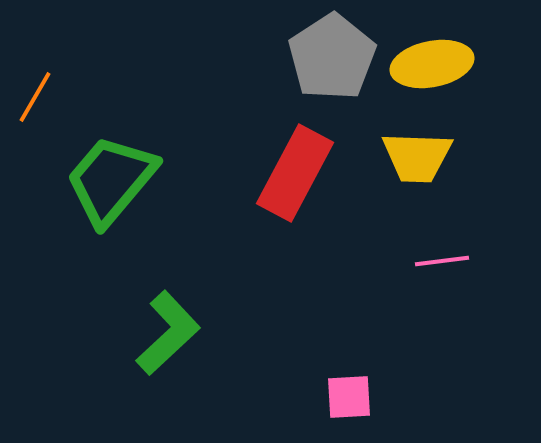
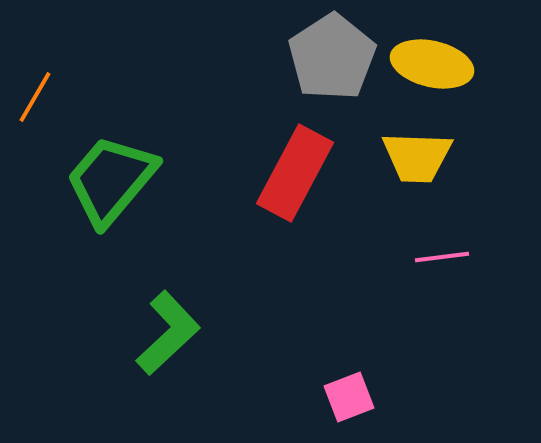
yellow ellipse: rotated 24 degrees clockwise
pink line: moved 4 px up
pink square: rotated 18 degrees counterclockwise
